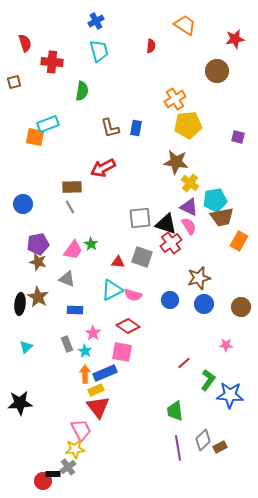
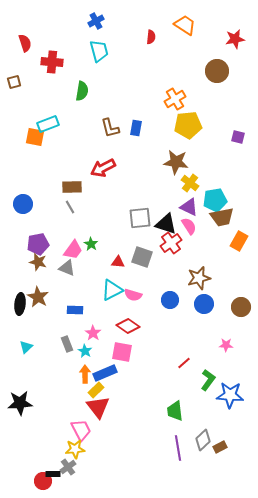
red semicircle at (151, 46): moved 9 px up
gray triangle at (67, 279): moved 11 px up
yellow rectangle at (96, 390): rotated 21 degrees counterclockwise
